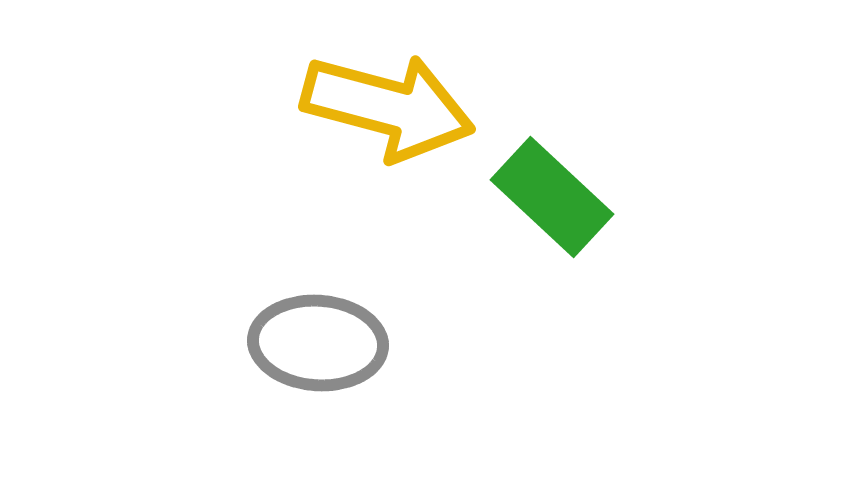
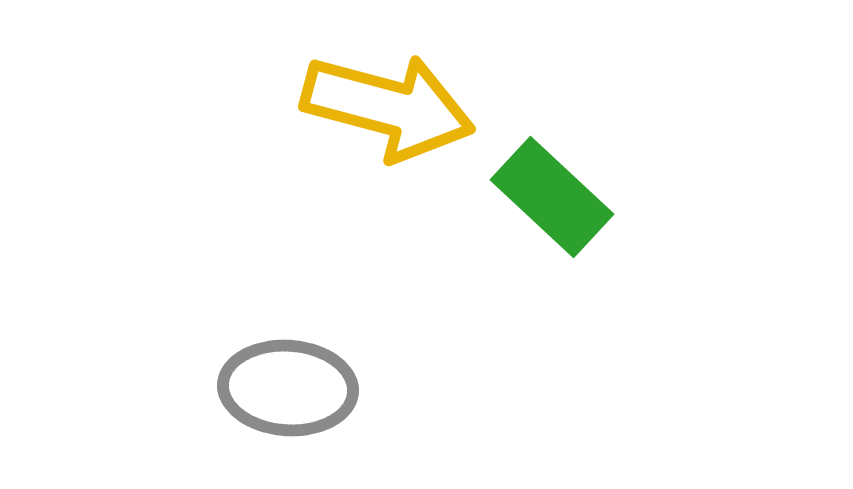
gray ellipse: moved 30 px left, 45 px down
